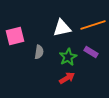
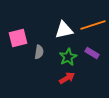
white triangle: moved 2 px right, 2 px down
pink square: moved 3 px right, 2 px down
purple rectangle: moved 1 px right, 1 px down
